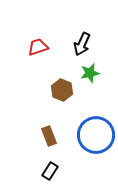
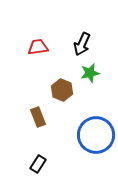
red trapezoid: rotated 10 degrees clockwise
brown rectangle: moved 11 px left, 19 px up
black rectangle: moved 12 px left, 7 px up
